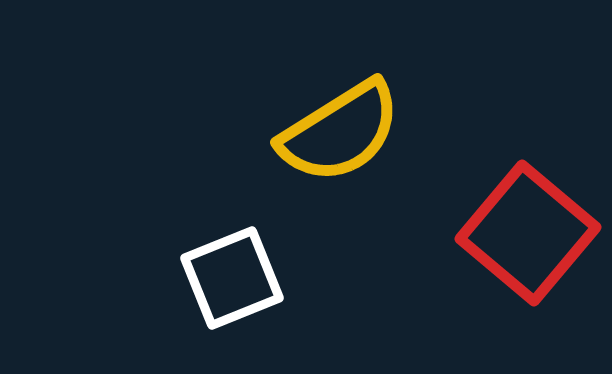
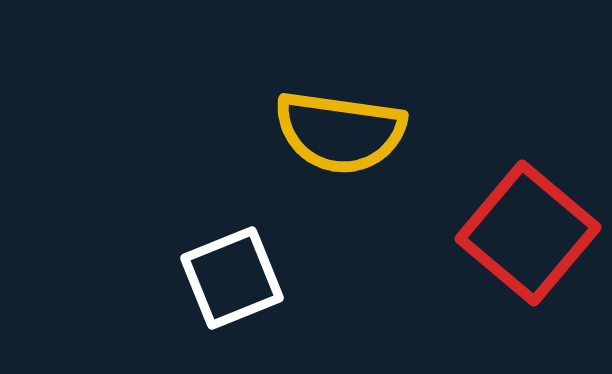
yellow semicircle: rotated 40 degrees clockwise
